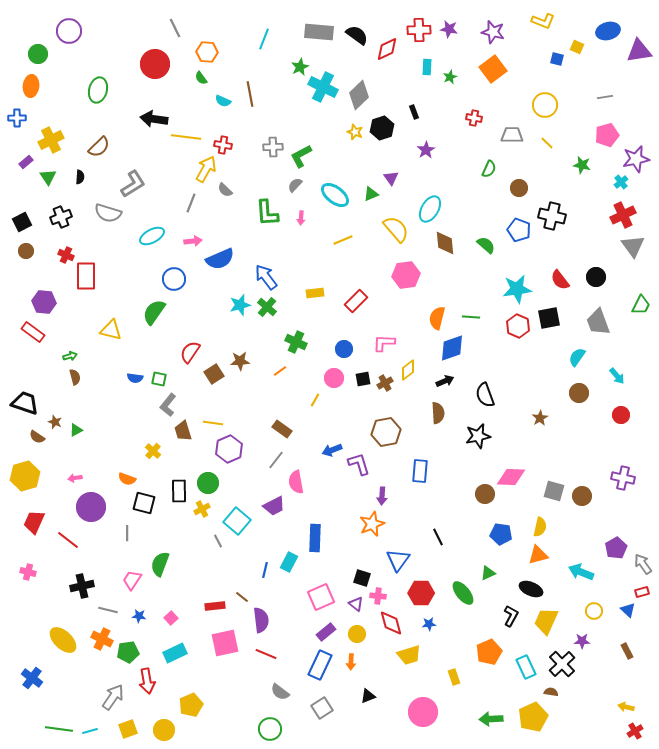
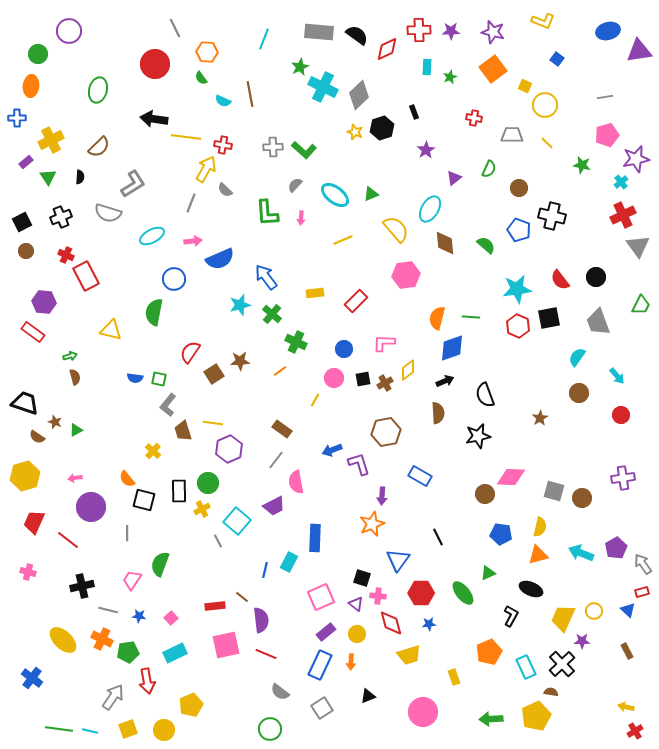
purple star at (449, 29): moved 2 px right, 2 px down; rotated 12 degrees counterclockwise
yellow square at (577, 47): moved 52 px left, 39 px down
blue square at (557, 59): rotated 24 degrees clockwise
green L-shape at (301, 156): moved 3 px right, 6 px up; rotated 110 degrees counterclockwise
purple triangle at (391, 178): moved 63 px right; rotated 28 degrees clockwise
gray triangle at (633, 246): moved 5 px right
red rectangle at (86, 276): rotated 28 degrees counterclockwise
green cross at (267, 307): moved 5 px right, 7 px down
green semicircle at (154, 312): rotated 24 degrees counterclockwise
blue rectangle at (420, 471): moved 5 px down; rotated 65 degrees counterclockwise
purple cross at (623, 478): rotated 20 degrees counterclockwise
orange semicircle at (127, 479): rotated 30 degrees clockwise
brown circle at (582, 496): moved 2 px down
black square at (144, 503): moved 3 px up
cyan arrow at (581, 572): moved 19 px up
yellow trapezoid at (546, 621): moved 17 px right, 3 px up
pink square at (225, 643): moved 1 px right, 2 px down
yellow pentagon at (533, 717): moved 3 px right, 1 px up
cyan line at (90, 731): rotated 28 degrees clockwise
